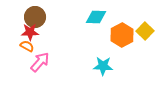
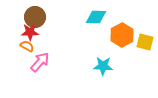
yellow square: moved 11 px down; rotated 30 degrees counterclockwise
